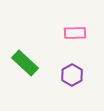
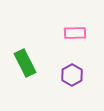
green rectangle: rotated 20 degrees clockwise
